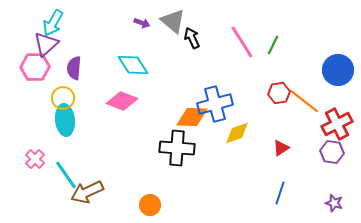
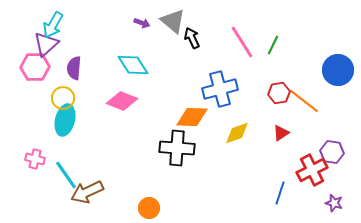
cyan arrow: moved 2 px down
blue cross: moved 5 px right, 15 px up
cyan ellipse: rotated 20 degrees clockwise
red cross: moved 25 px left, 46 px down
red triangle: moved 15 px up
pink cross: rotated 30 degrees counterclockwise
orange circle: moved 1 px left, 3 px down
